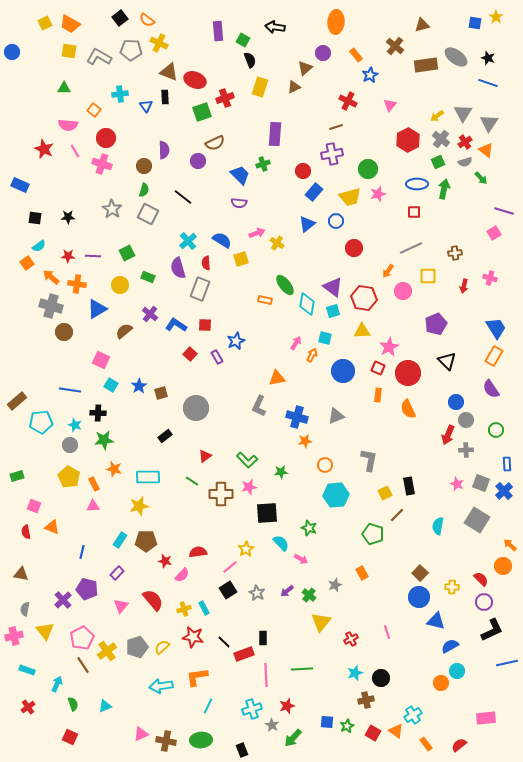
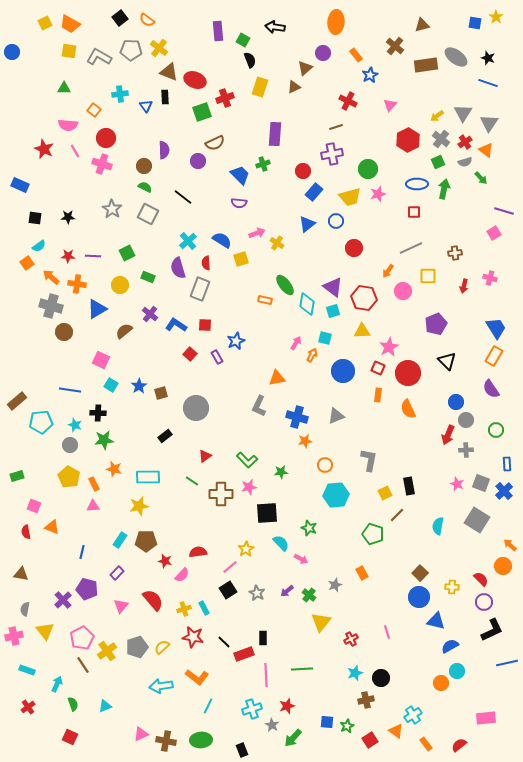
yellow cross at (159, 43): moved 5 px down; rotated 12 degrees clockwise
green semicircle at (144, 190): moved 1 px right, 3 px up; rotated 80 degrees counterclockwise
orange L-shape at (197, 677): rotated 135 degrees counterclockwise
red square at (373, 733): moved 3 px left, 7 px down; rotated 28 degrees clockwise
